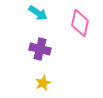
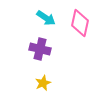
cyan arrow: moved 8 px right, 5 px down
